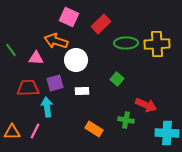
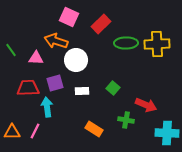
green square: moved 4 px left, 9 px down
